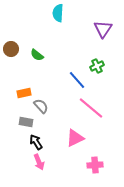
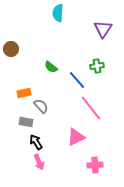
green semicircle: moved 14 px right, 12 px down
green cross: rotated 16 degrees clockwise
pink line: rotated 12 degrees clockwise
pink triangle: moved 1 px right, 1 px up
